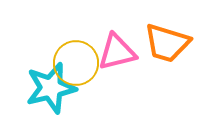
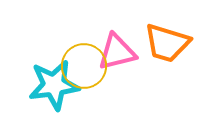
yellow circle: moved 8 px right, 3 px down
cyan star: moved 3 px right, 3 px up; rotated 6 degrees clockwise
